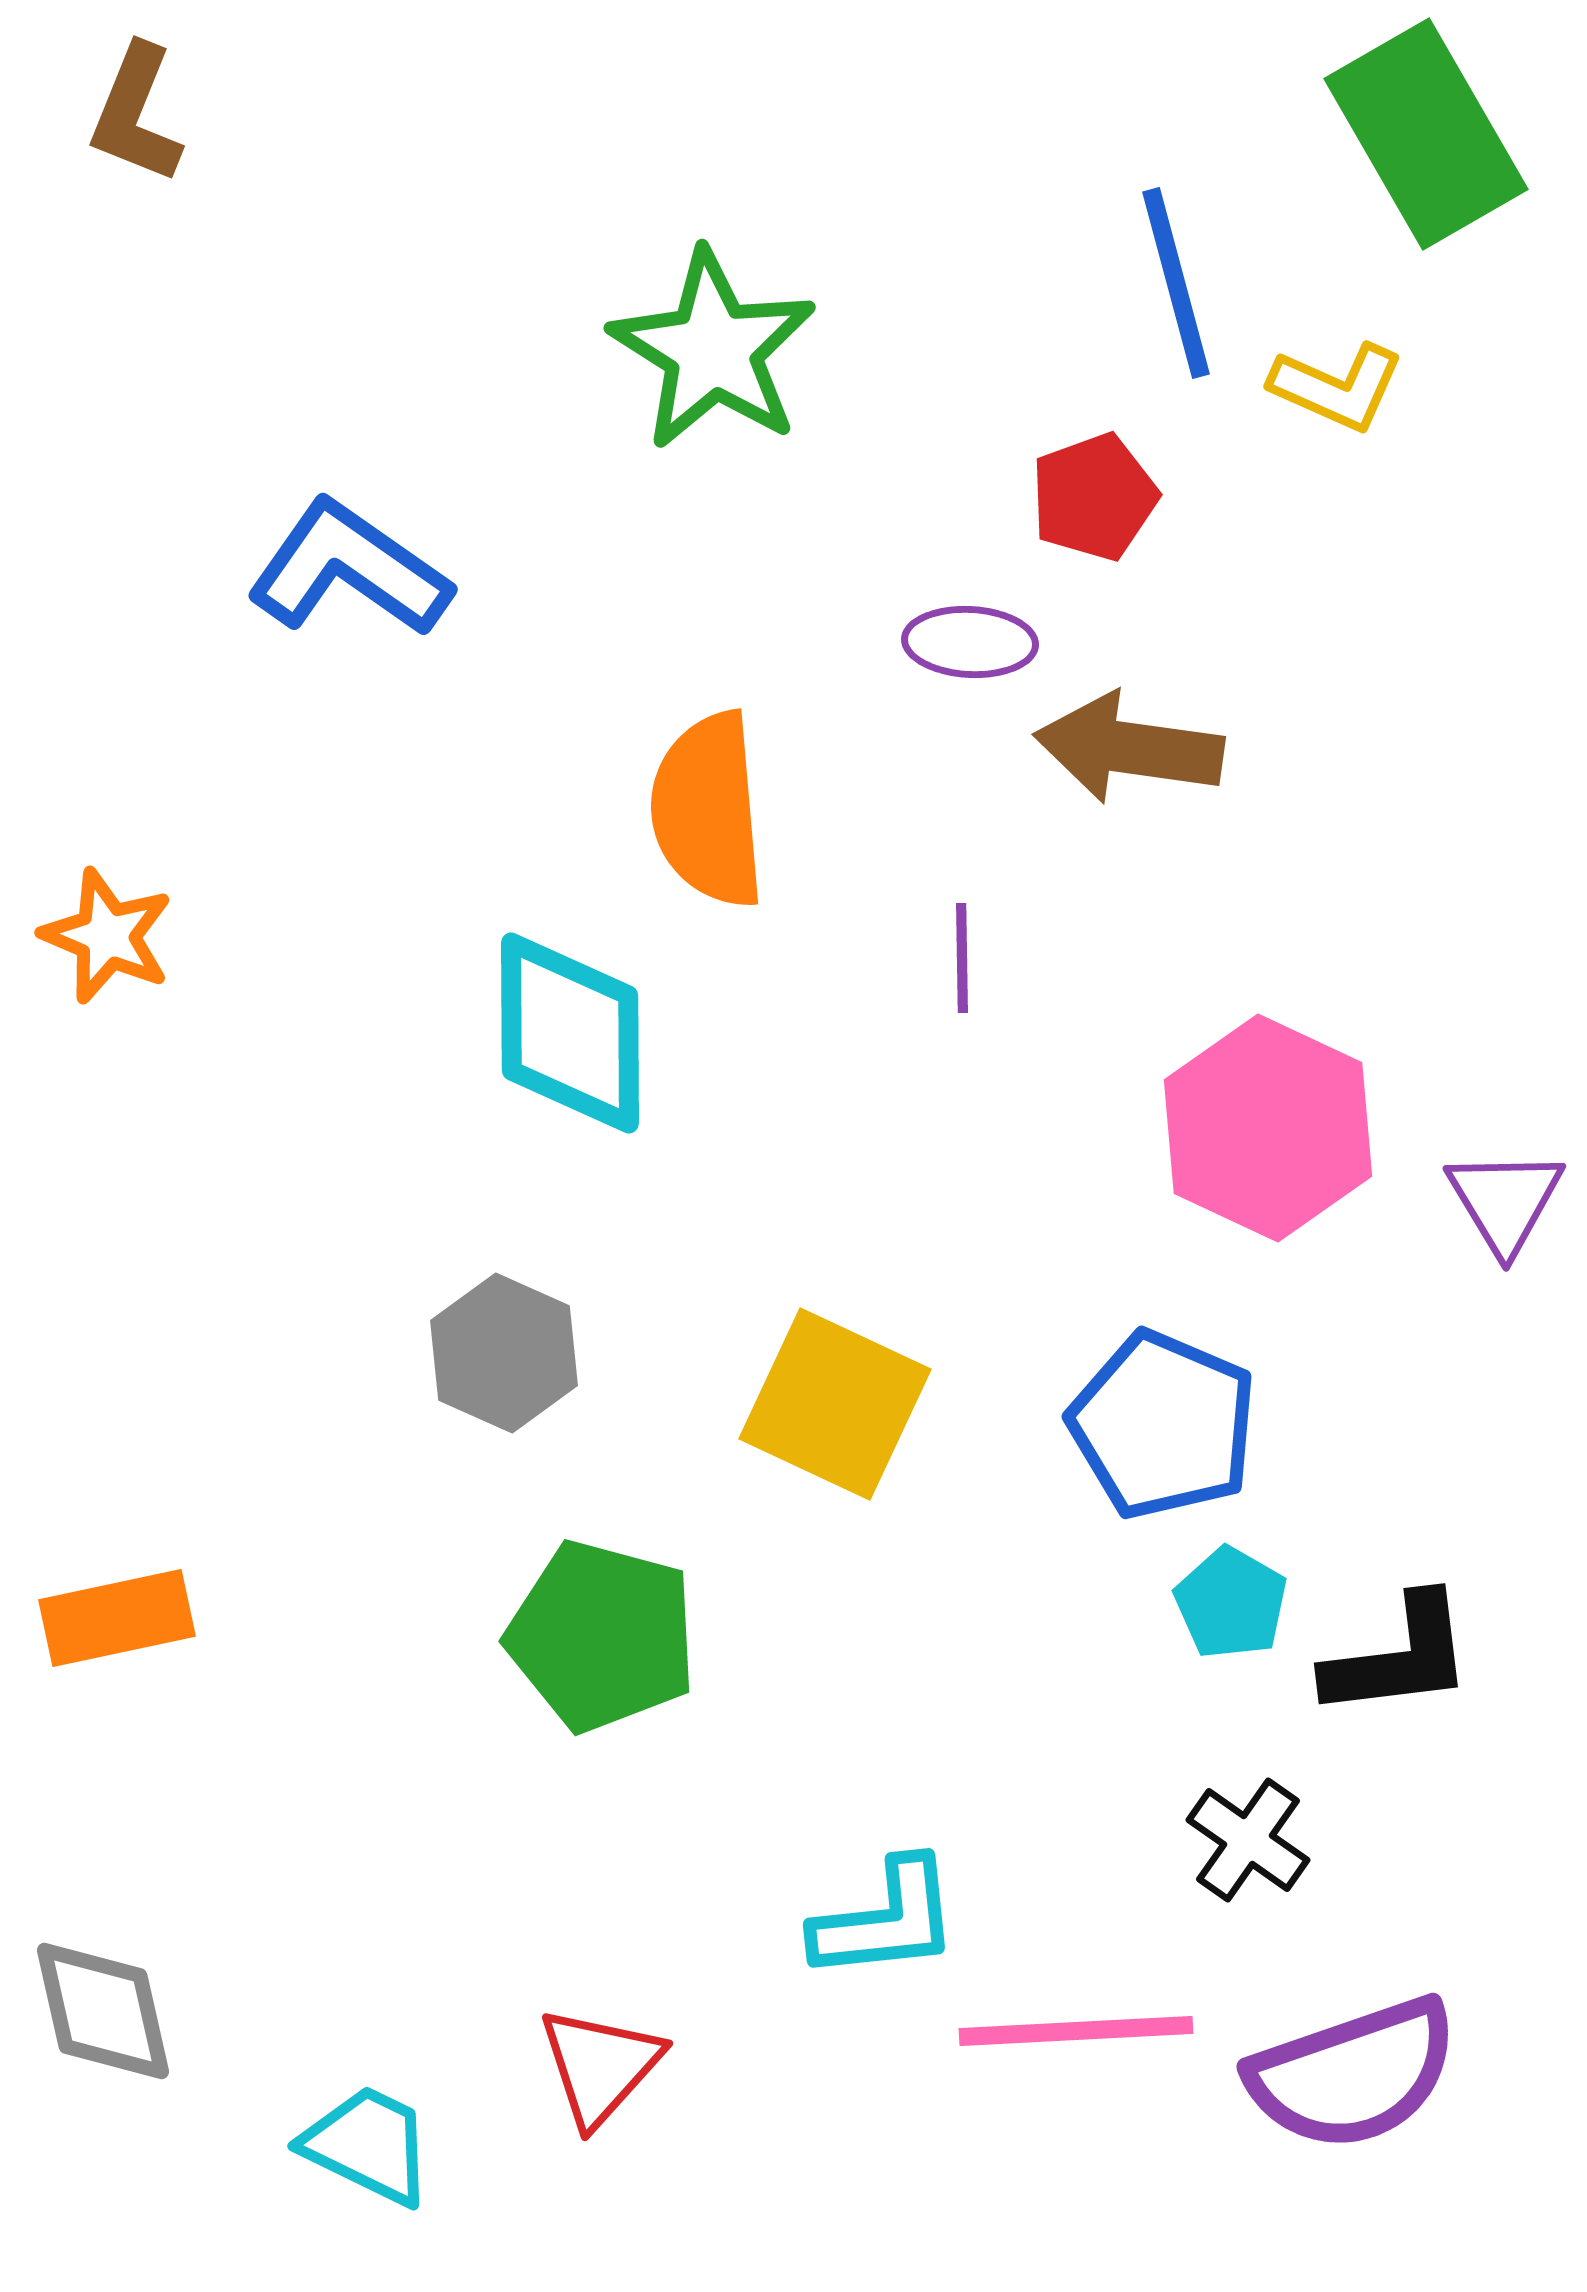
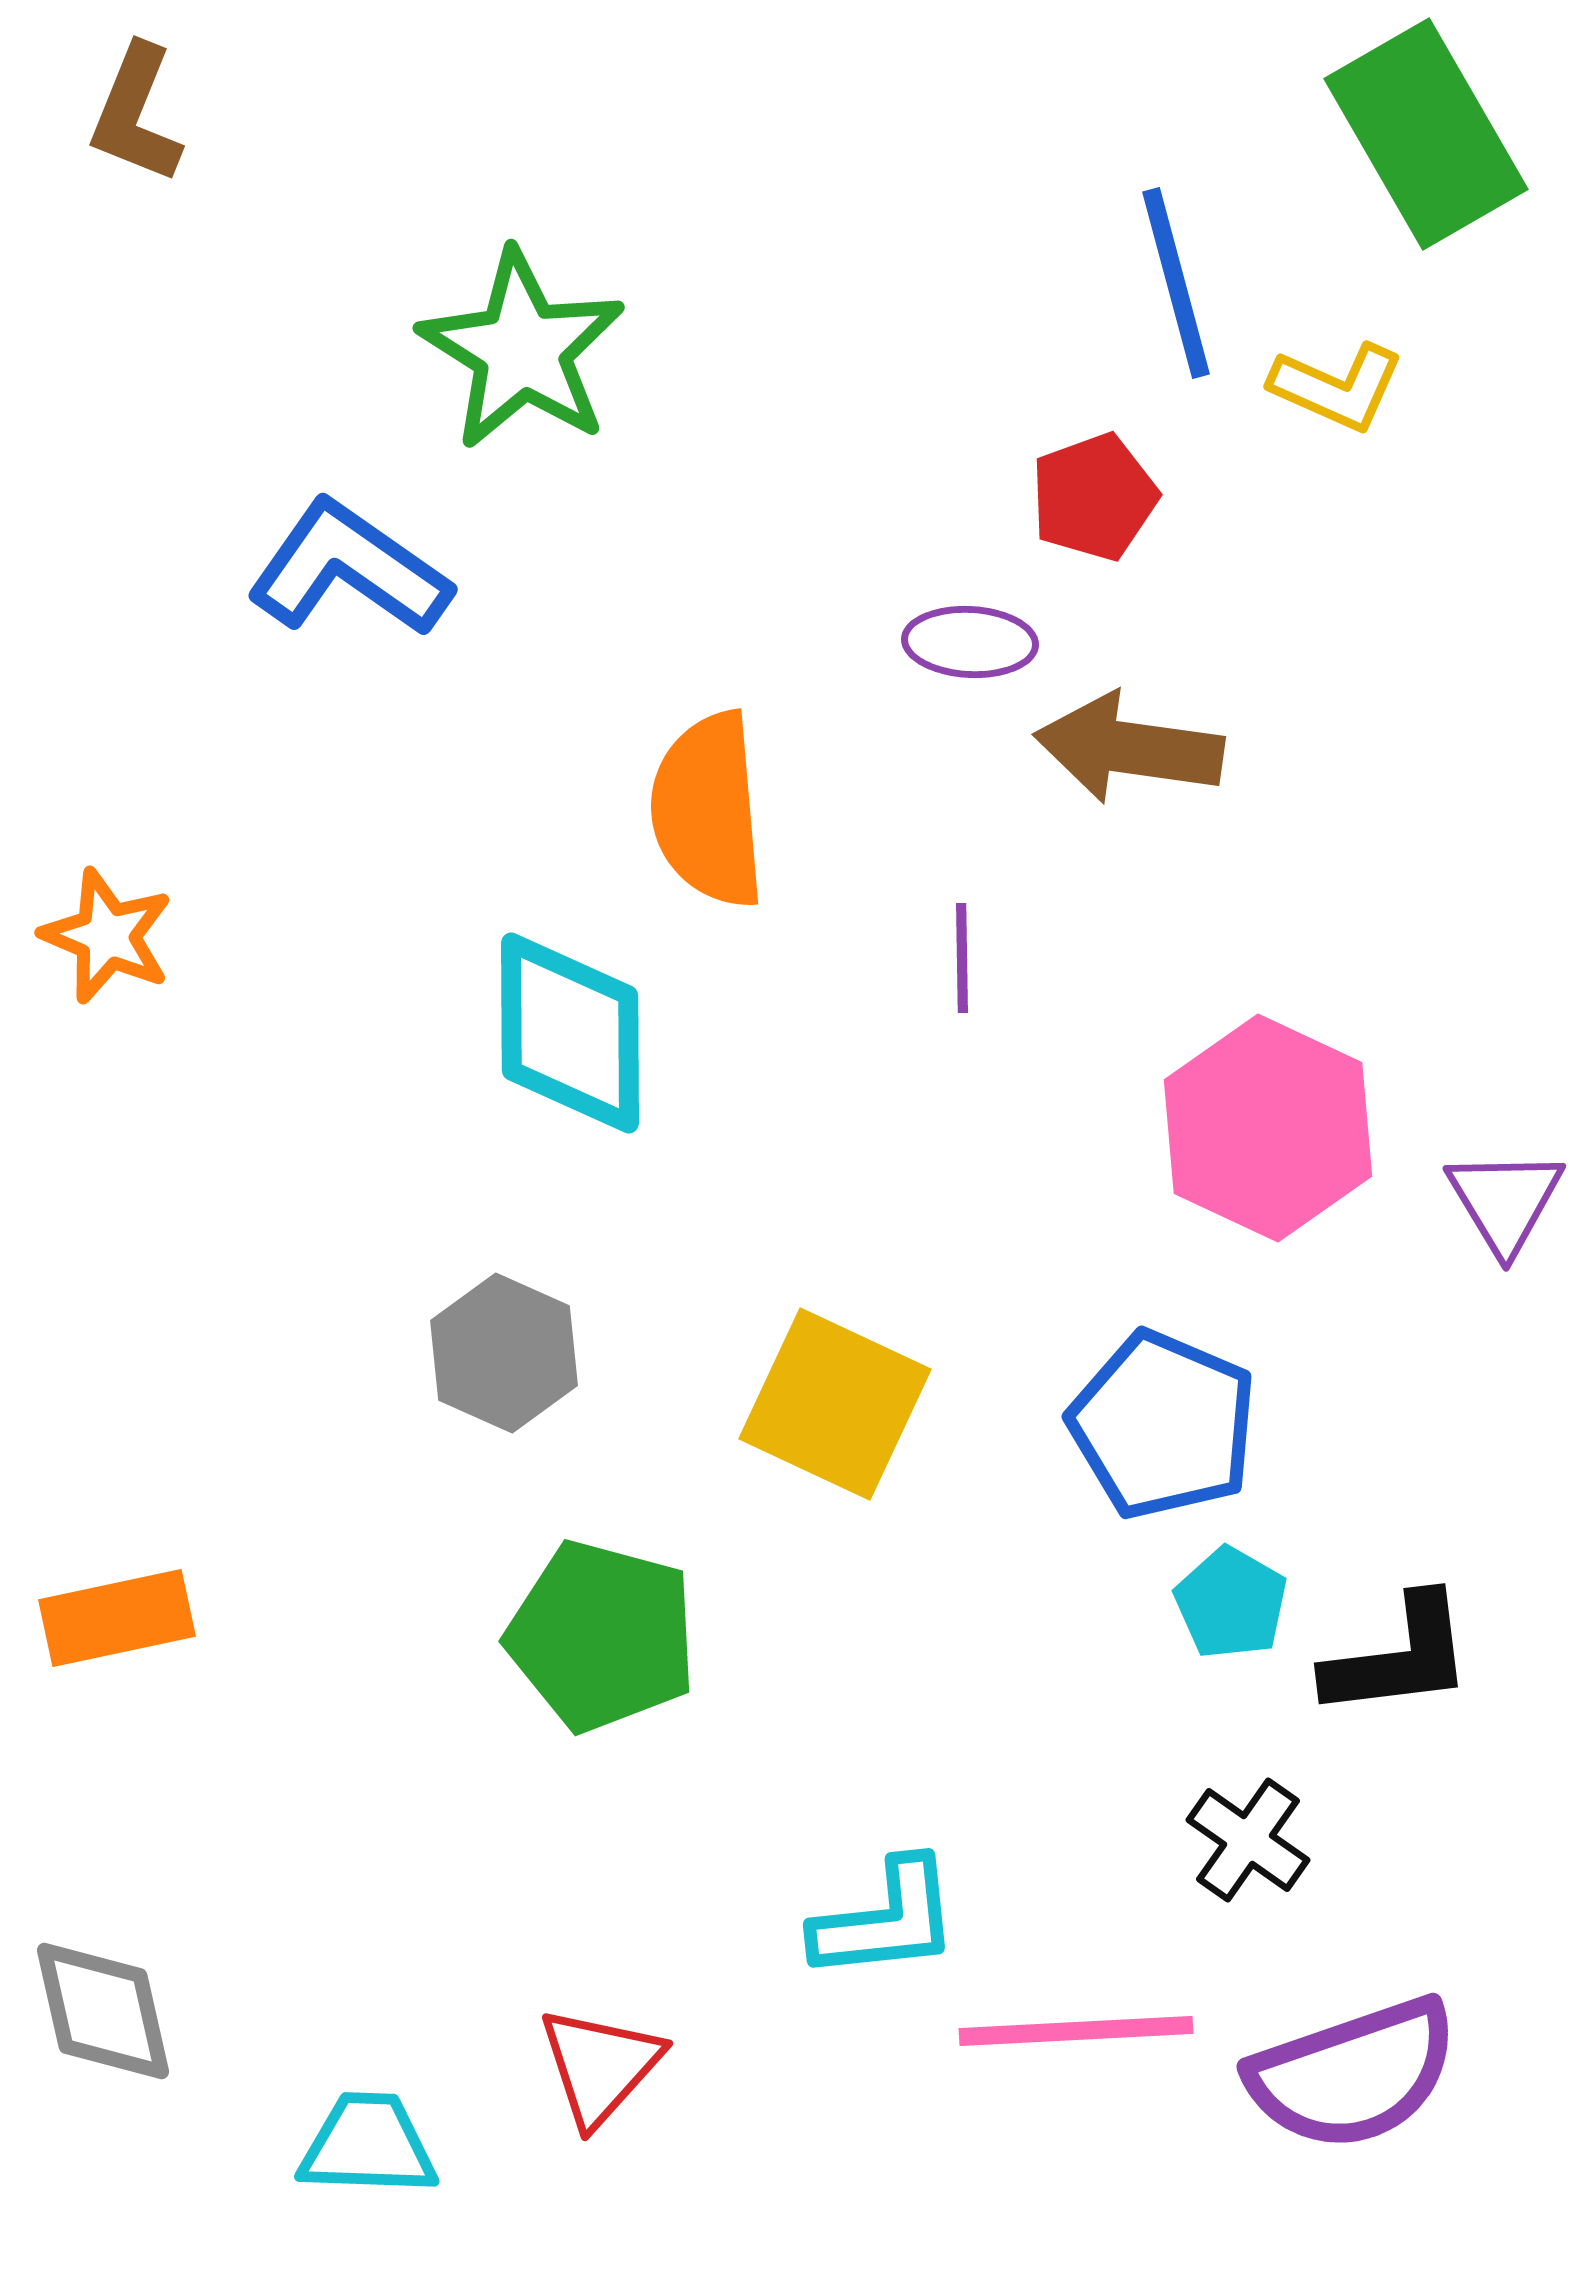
green star: moved 191 px left
cyan trapezoid: rotated 24 degrees counterclockwise
